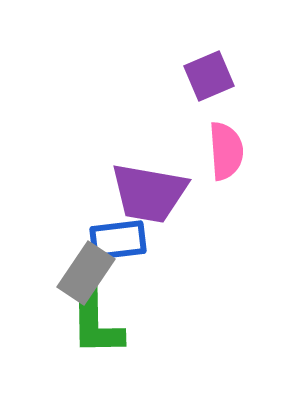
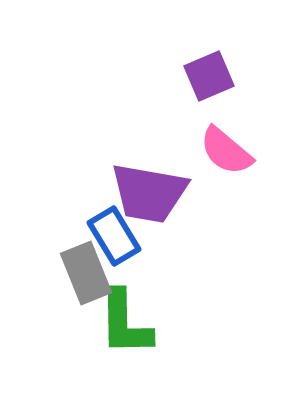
pink semicircle: rotated 134 degrees clockwise
blue rectangle: moved 4 px left, 4 px up; rotated 66 degrees clockwise
gray rectangle: rotated 56 degrees counterclockwise
green L-shape: moved 29 px right
